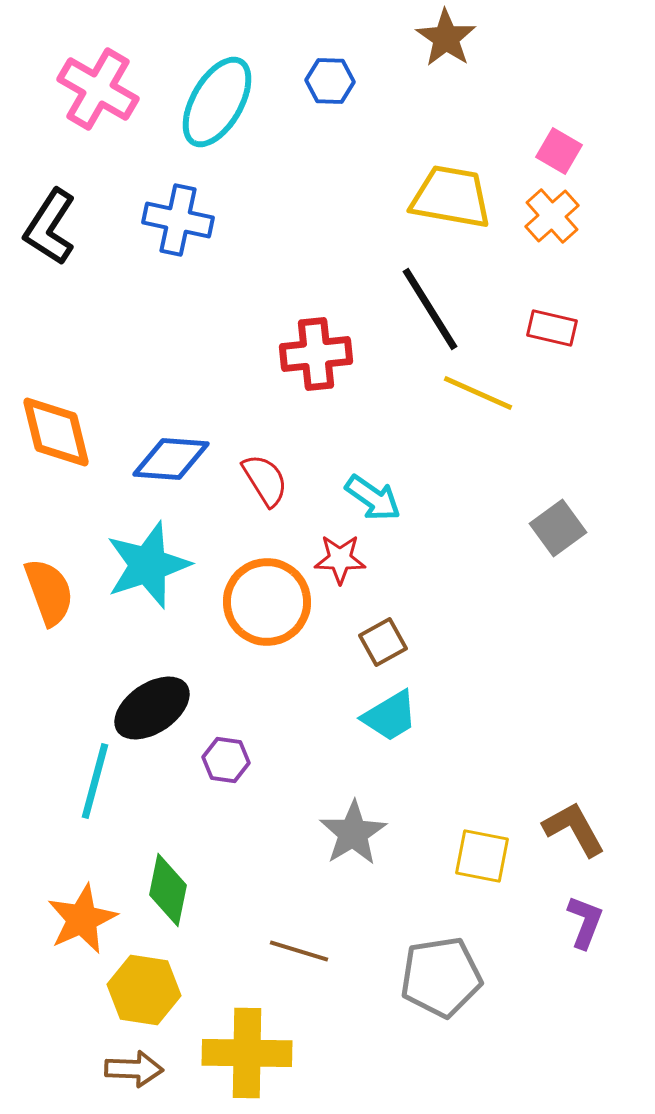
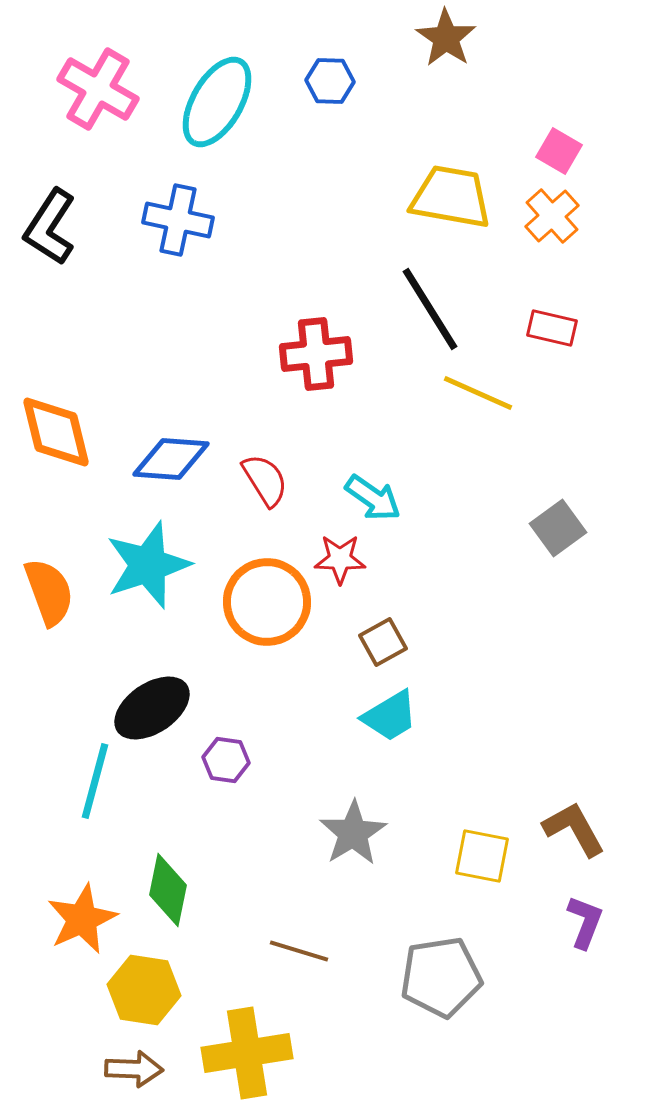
yellow cross: rotated 10 degrees counterclockwise
